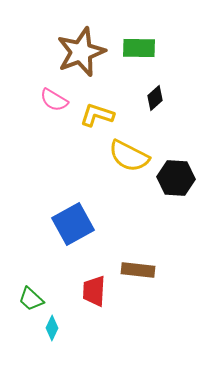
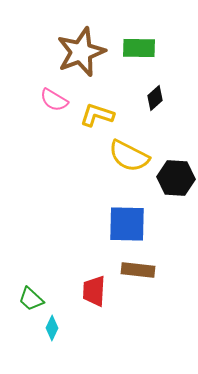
blue square: moved 54 px right; rotated 30 degrees clockwise
